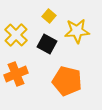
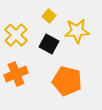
black square: moved 2 px right
